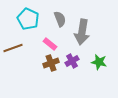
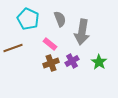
green star: rotated 21 degrees clockwise
